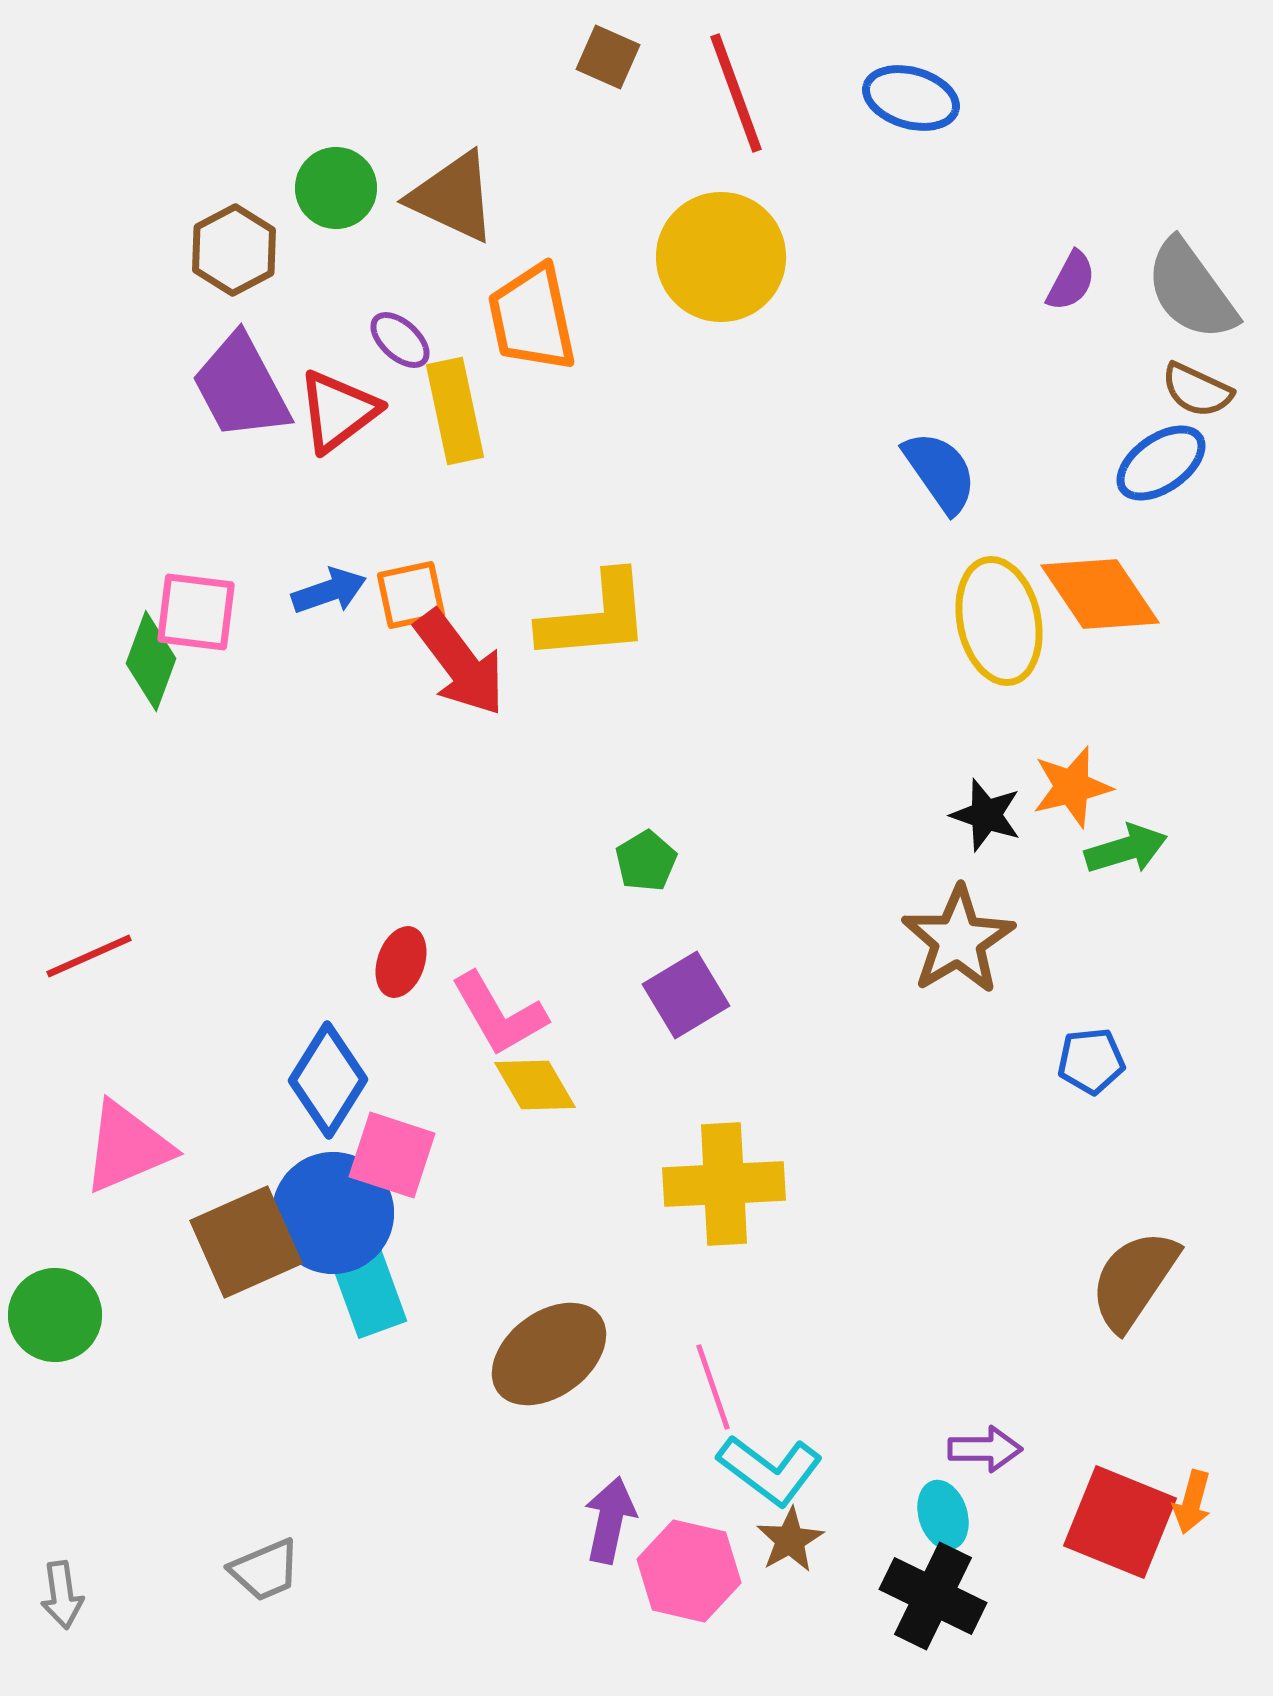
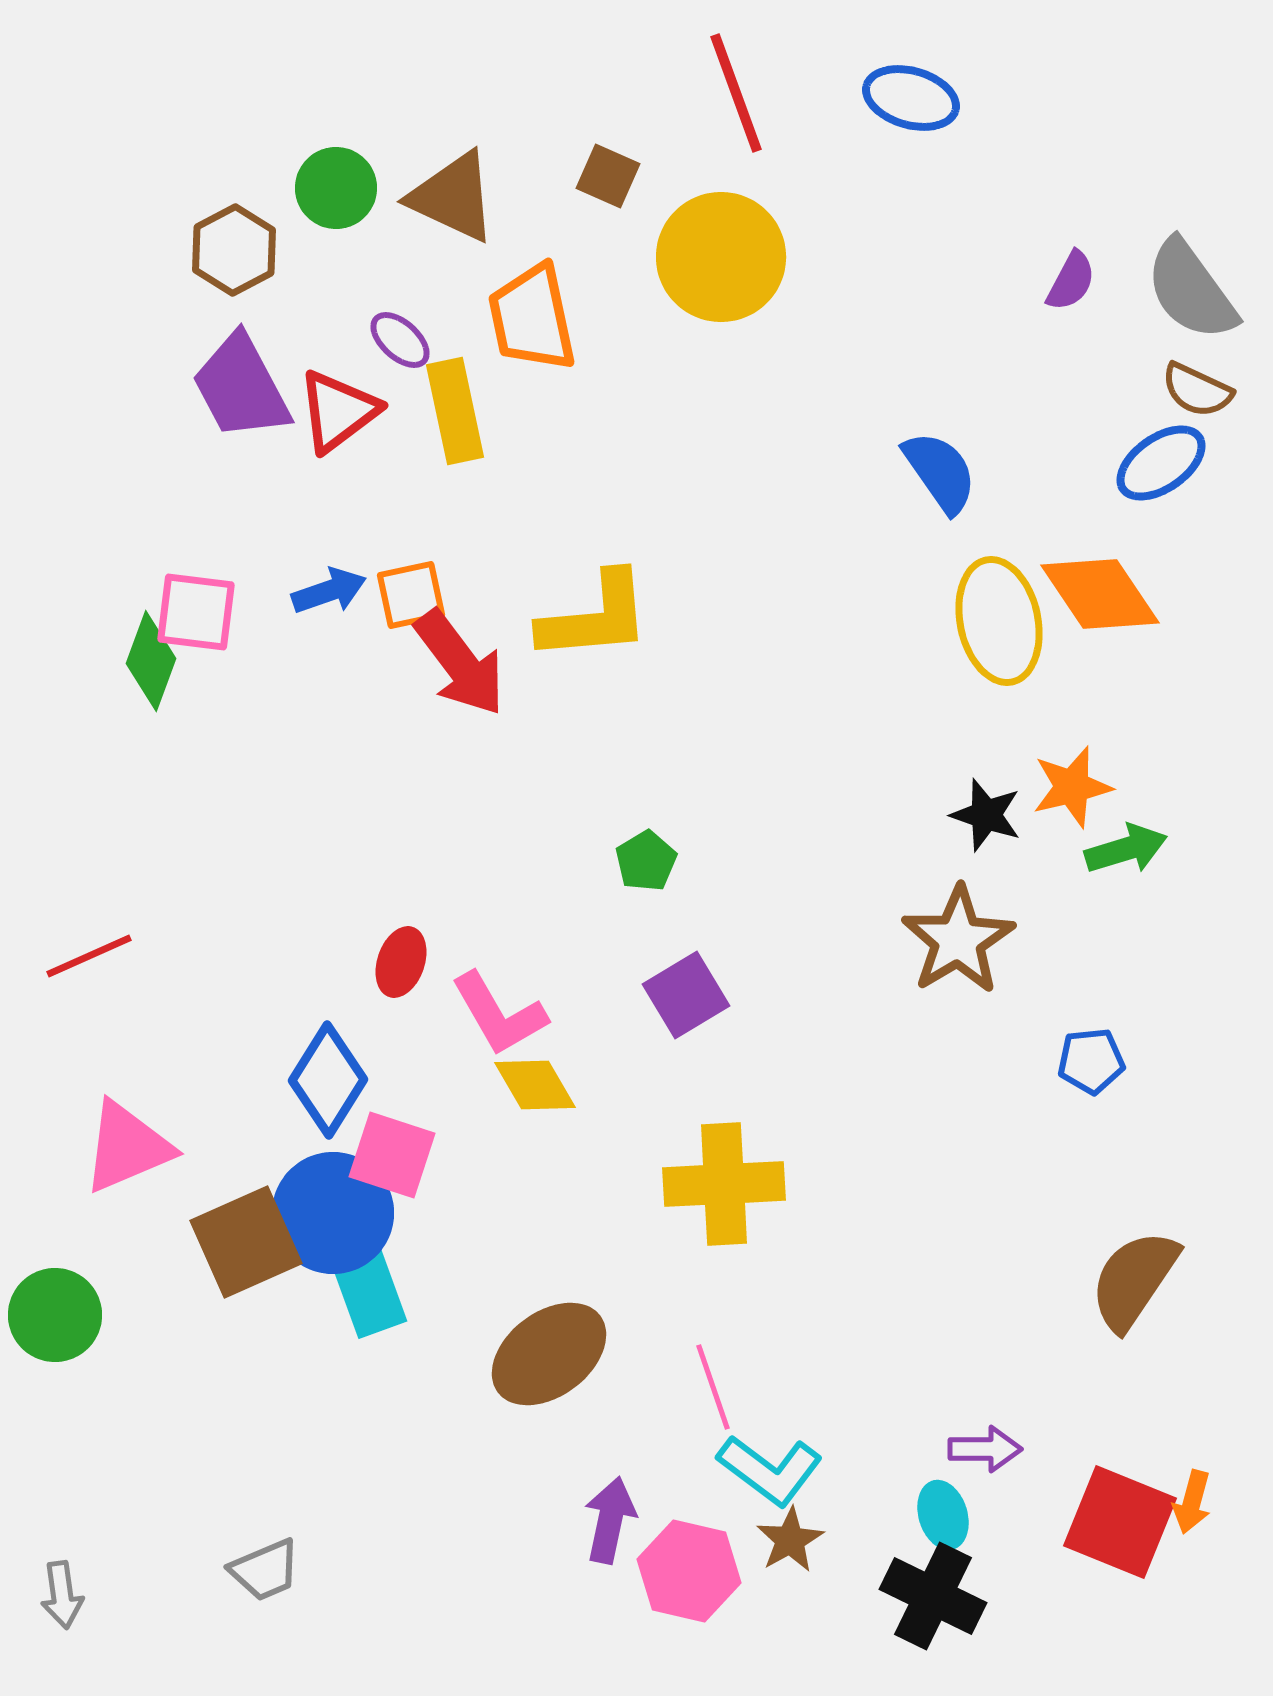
brown square at (608, 57): moved 119 px down
